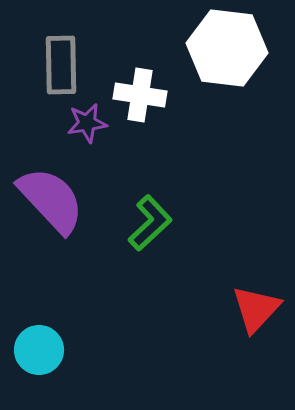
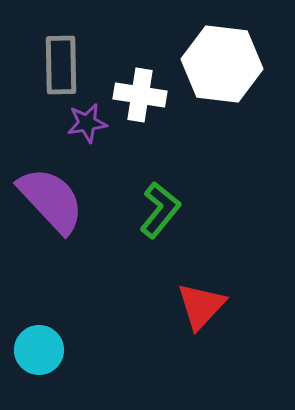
white hexagon: moved 5 px left, 16 px down
green L-shape: moved 10 px right, 13 px up; rotated 8 degrees counterclockwise
red triangle: moved 55 px left, 3 px up
